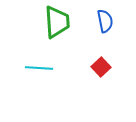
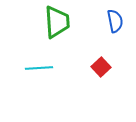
blue semicircle: moved 10 px right
cyan line: rotated 8 degrees counterclockwise
